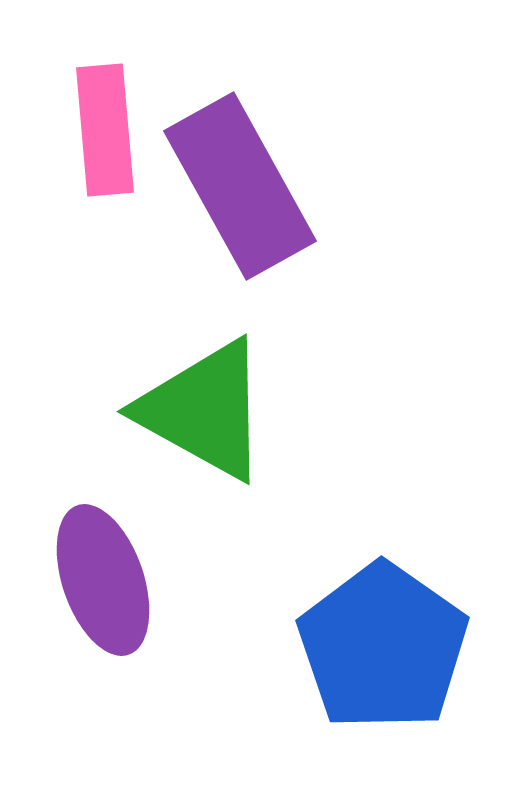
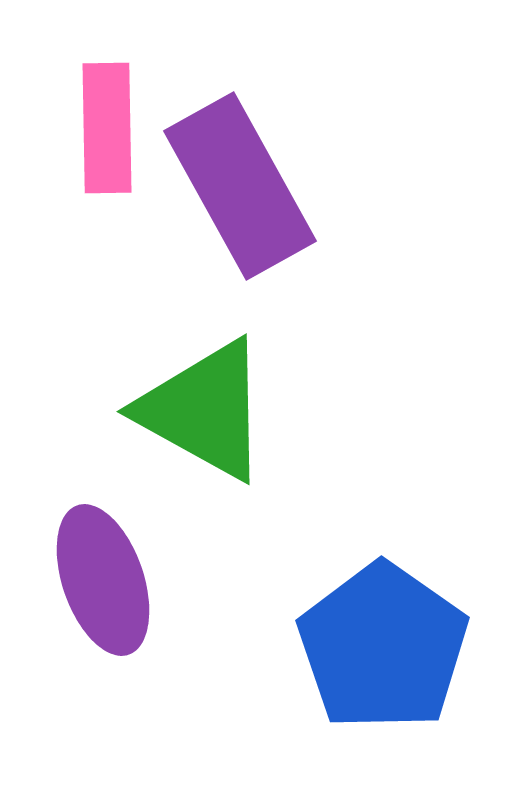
pink rectangle: moved 2 px right, 2 px up; rotated 4 degrees clockwise
